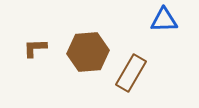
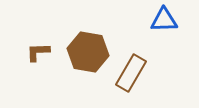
brown L-shape: moved 3 px right, 4 px down
brown hexagon: rotated 15 degrees clockwise
